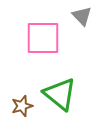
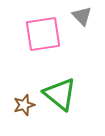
pink square: moved 4 px up; rotated 9 degrees counterclockwise
brown star: moved 2 px right, 1 px up
